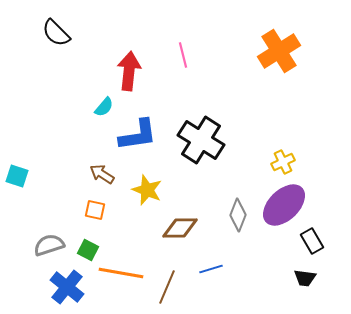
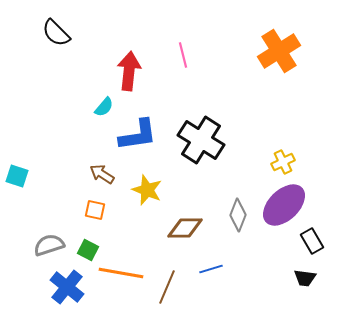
brown diamond: moved 5 px right
